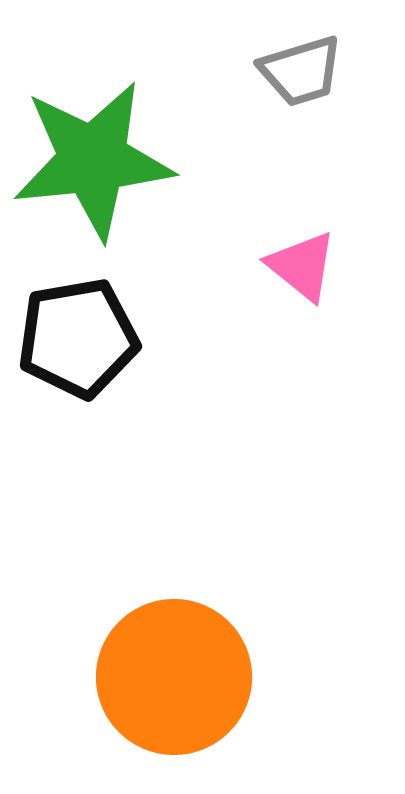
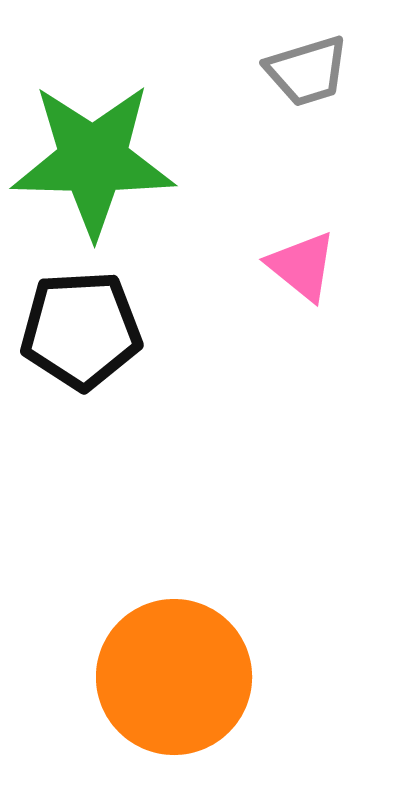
gray trapezoid: moved 6 px right
green star: rotated 7 degrees clockwise
black pentagon: moved 3 px right, 8 px up; rotated 7 degrees clockwise
